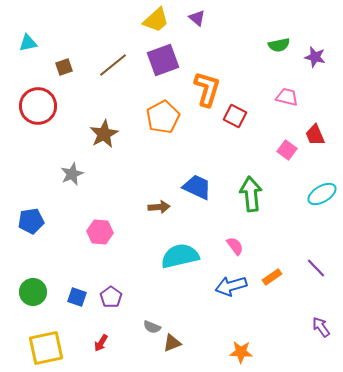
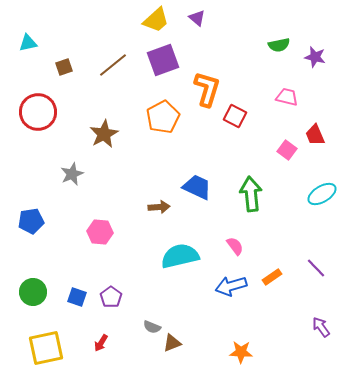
red circle: moved 6 px down
